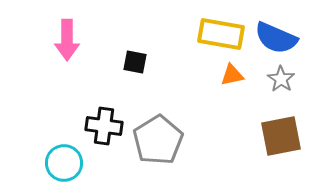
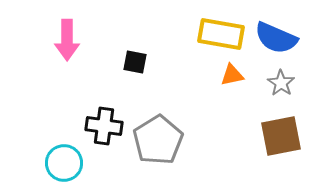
gray star: moved 4 px down
